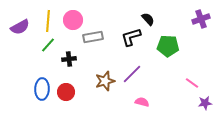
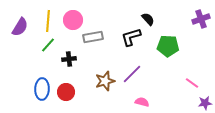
purple semicircle: rotated 30 degrees counterclockwise
